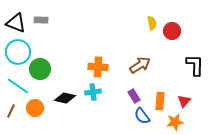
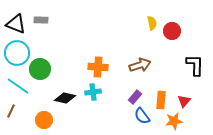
black triangle: moved 1 px down
cyan circle: moved 1 px left, 1 px down
brown arrow: rotated 15 degrees clockwise
purple rectangle: moved 1 px right, 1 px down; rotated 72 degrees clockwise
orange rectangle: moved 1 px right, 1 px up
orange circle: moved 9 px right, 12 px down
orange star: moved 1 px left, 1 px up
